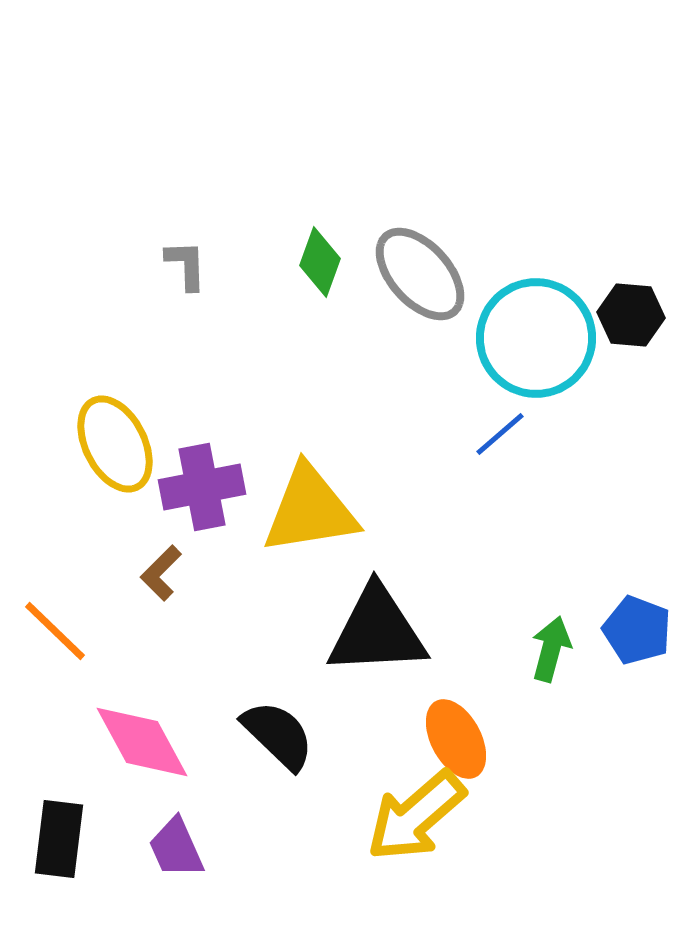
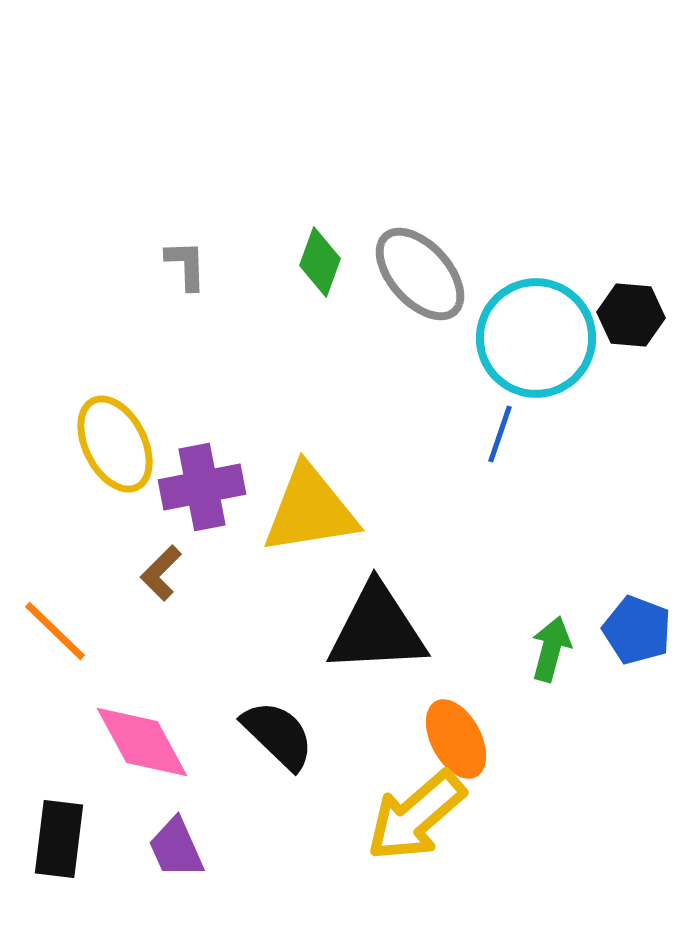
blue line: rotated 30 degrees counterclockwise
black triangle: moved 2 px up
